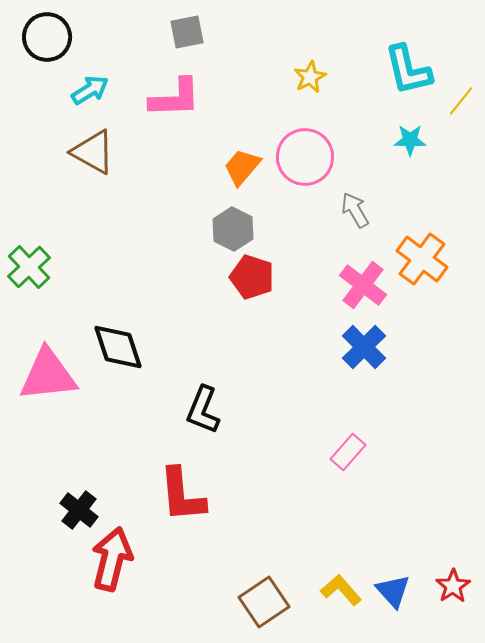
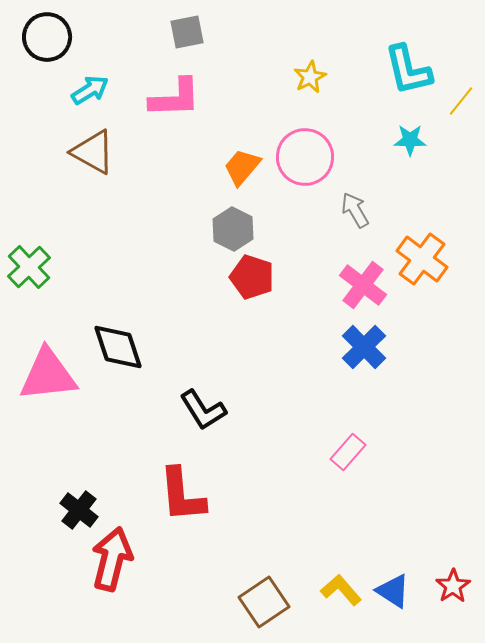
black L-shape: rotated 54 degrees counterclockwise
blue triangle: rotated 15 degrees counterclockwise
